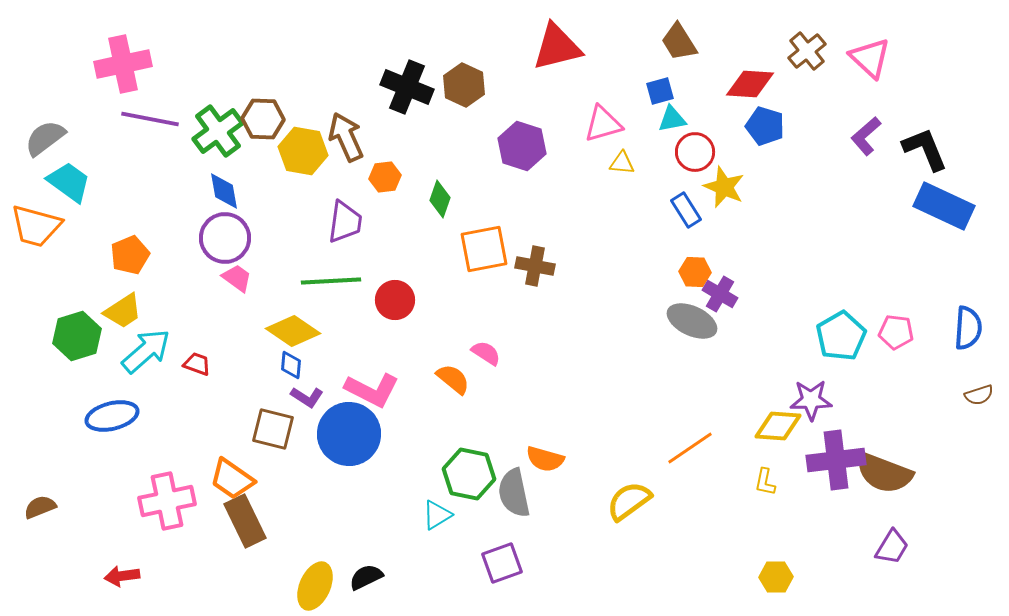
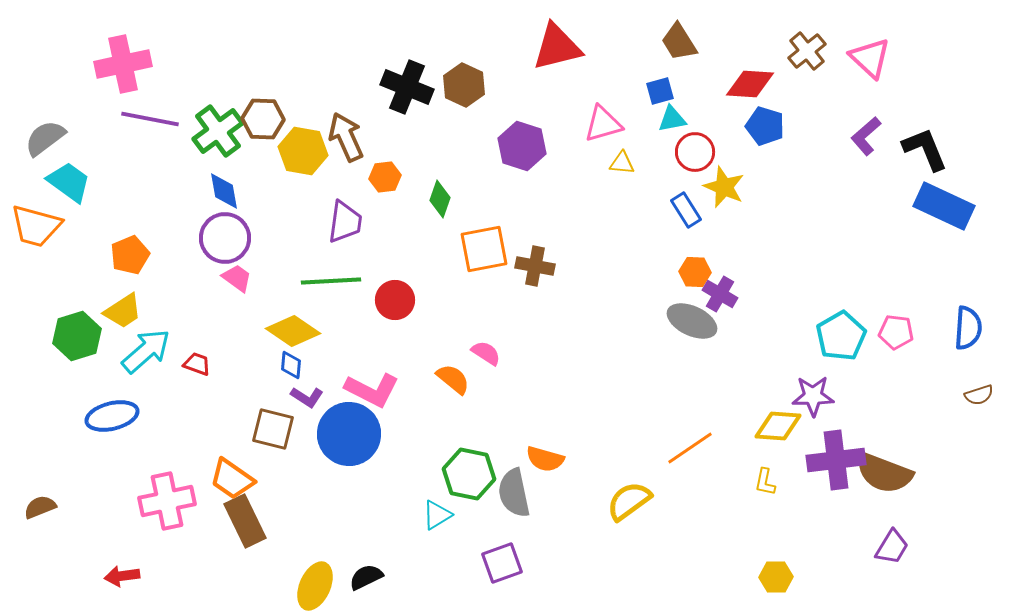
purple star at (811, 400): moved 2 px right, 4 px up
